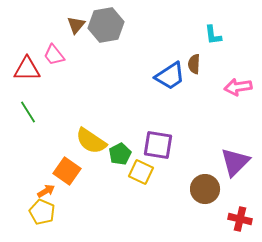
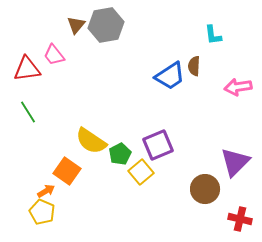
brown semicircle: moved 2 px down
red triangle: rotated 8 degrees counterclockwise
purple square: rotated 32 degrees counterclockwise
yellow square: rotated 25 degrees clockwise
